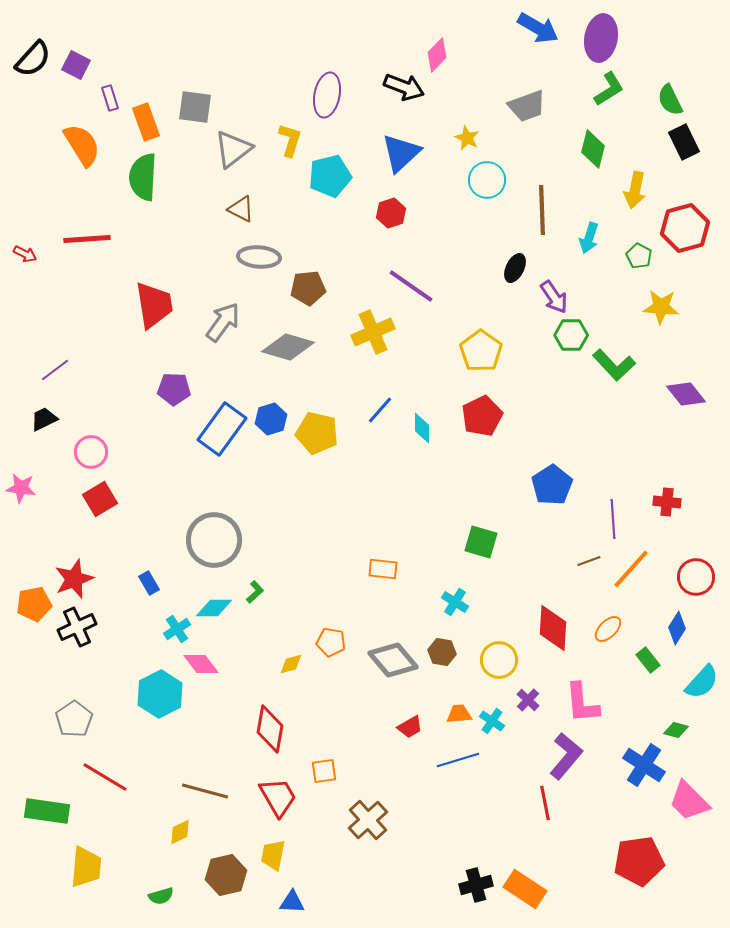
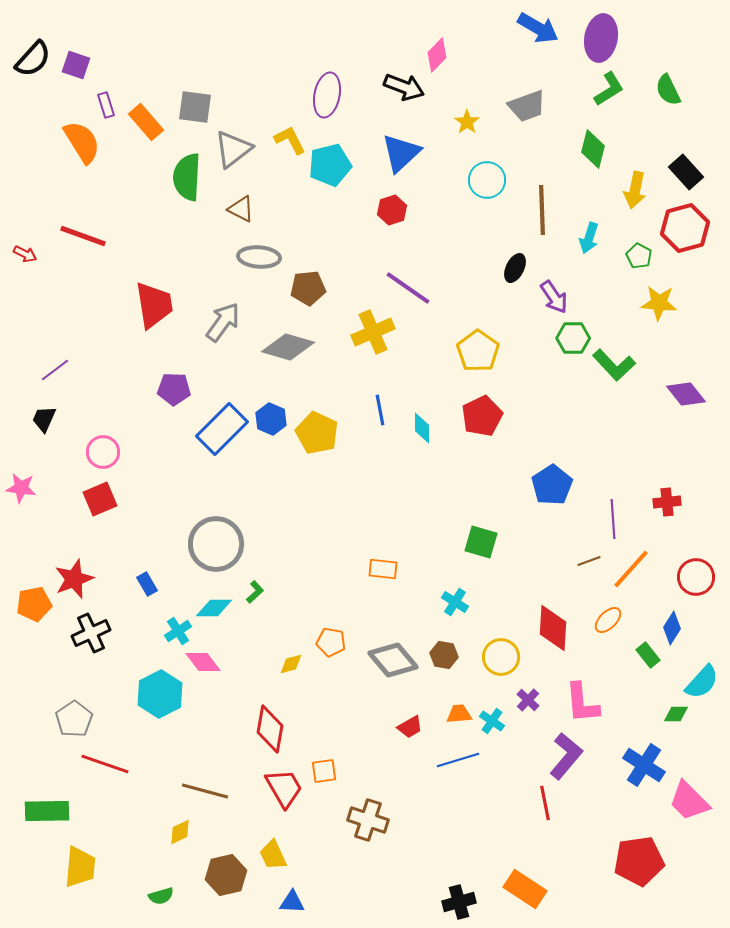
purple square at (76, 65): rotated 8 degrees counterclockwise
purple rectangle at (110, 98): moved 4 px left, 7 px down
green semicircle at (670, 100): moved 2 px left, 10 px up
orange rectangle at (146, 122): rotated 21 degrees counterclockwise
yellow star at (467, 138): moved 16 px up; rotated 10 degrees clockwise
yellow L-shape at (290, 140): rotated 44 degrees counterclockwise
black rectangle at (684, 142): moved 2 px right, 30 px down; rotated 16 degrees counterclockwise
orange semicircle at (82, 145): moved 3 px up
cyan pentagon at (330, 176): moved 11 px up
green semicircle at (143, 177): moved 44 px right
red hexagon at (391, 213): moved 1 px right, 3 px up
red line at (87, 239): moved 4 px left, 3 px up; rotated 24 degrees clockwise
purple line at (411, 286): moved 3 px left, 2 px down
yellow star at (661, 307): moved 2 px left, 4 px up
green hexagon at (571, 335): moved 2 px right, 3 px down
yellow pentagon at (481, 351): moved 3 px left
blue line at (380, 410): rotated 52 degrees counterclockwise
black trapezoid at (44, 419): rotated 40 degrees counterclockwise
blue hexagon at (271, 419): rotated 20 degrees counterclockwise
blue rectangle at (222, 429): rotated 9 degrees clockwise
yellow pentagon at (317, 433): rotated 12 degrees clockwise
pink circle at (91, 452): moved 12 px right
red square at (100, 499): rotated 8 degrees clockwise
red cross at (667, 502): rotated 12 degrees counterclockwise
gray circle at (214, 540): moved 2 px right, 4 px down
blue rectangle at (149, 583): moved 2 px left, 1 px down
black cross at (77, 627): moved 14 px right, 6 px down
blue diamond at (677, 628): moved 5 px left
cyan cross at (177, 629): moved 1 px right, 2 px down
orange ellipse at (608, 629): moved 9 px up
brown hexagon at (442, 652): moved 2 px right, 3 px down
yellow circle at (499, 660): moved 2 px right, 3 px up
green rectangle at (648, 660): moved 5 px up
pink diamond at (201, 664): moved 2 px right, 2 px up
green diamond at (676, 730): moved 16 px up; rotated 15 degrees counterclockwise
red line at (105, 777): moved 13 px up; rotated 12 degrees counterclockwise
red trapezoid at (278, 797): moved 6 px right, 9 px up
green rectangle at (47, 811): rotated 9 degrees counterclockwise
brown cross at (368, 820): rotated 30 degrees counterclockwise
yellow trapezoid at (273, 855): rotated 36 degrees counterclockwise
yellow trapezoid at (86, 867): moved 6 px left
black cross at (476, 885): moved 17 px left, 17 px down
